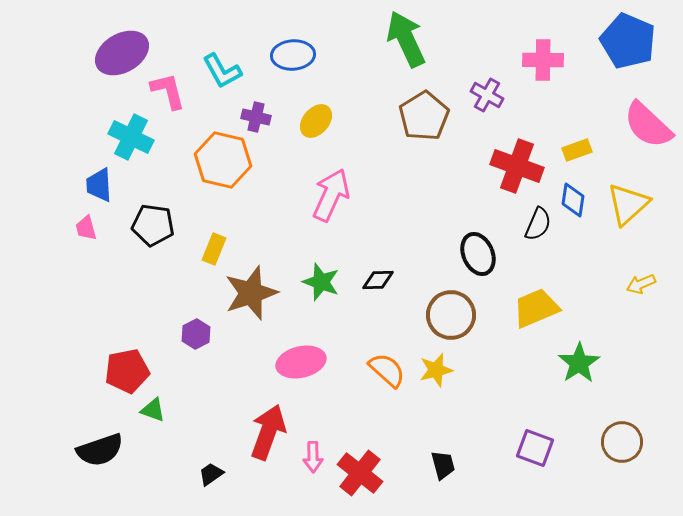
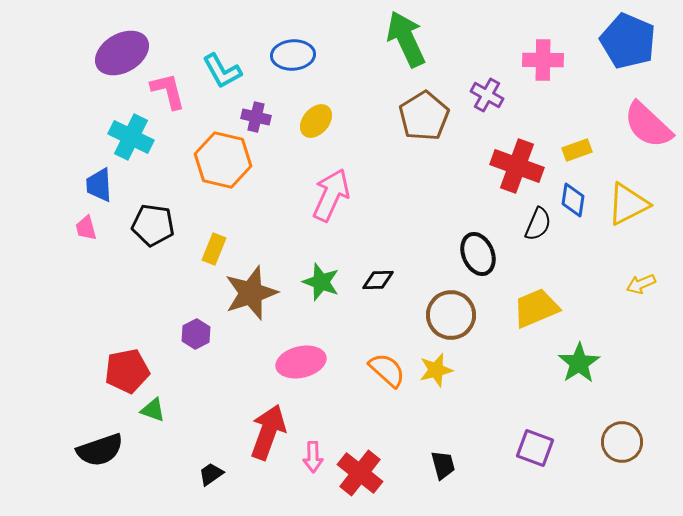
yellow triangle at (628, 204): rotated 15 degrees clockwise
